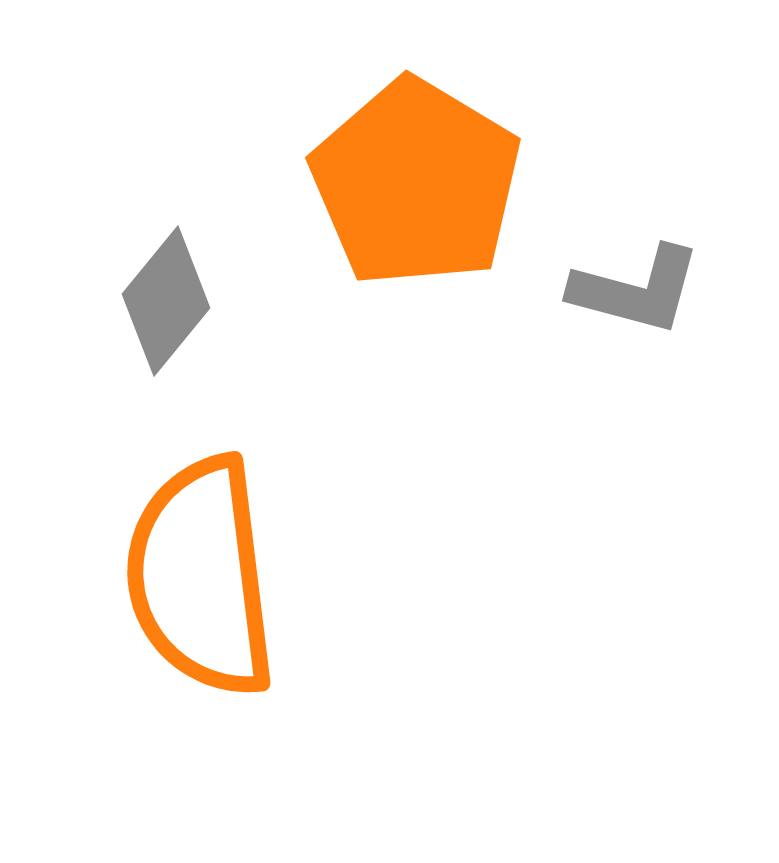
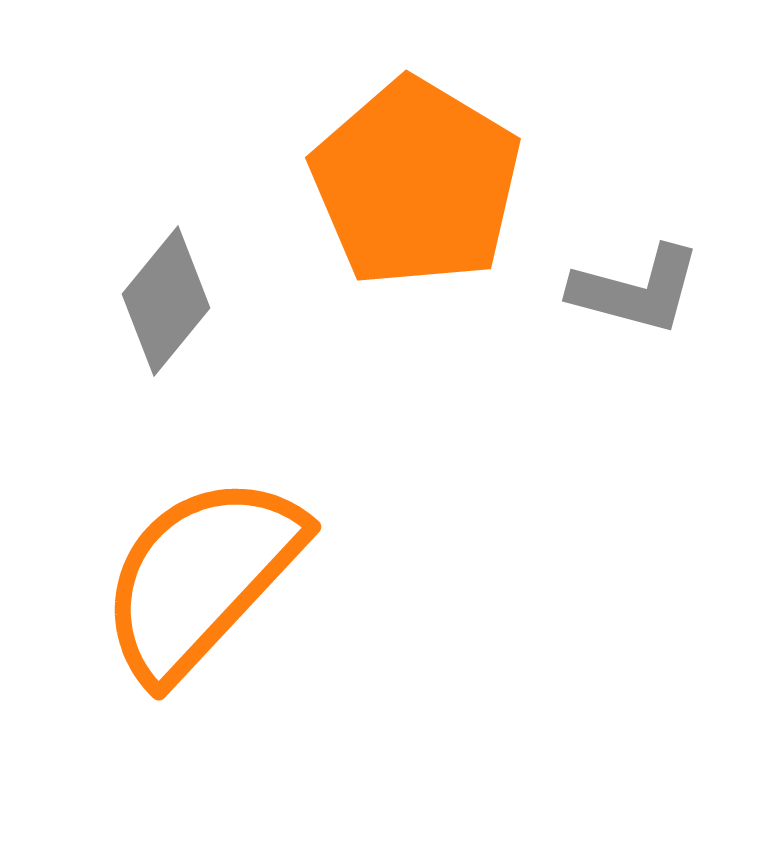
orange semicircle: rotated 50 degrees clockwise
